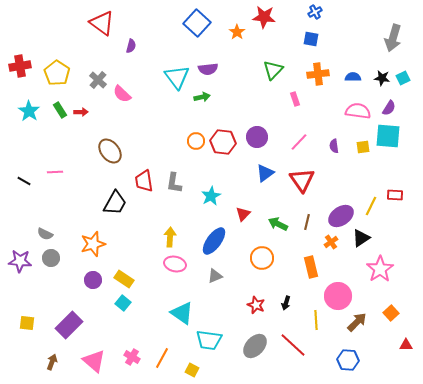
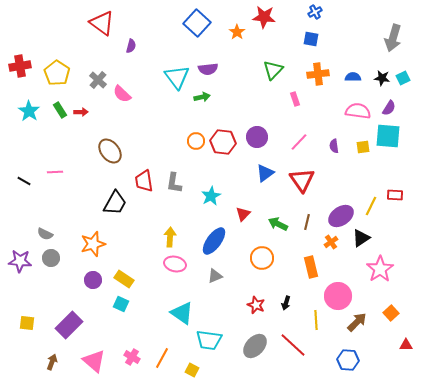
cyan square at (123, 303): moved 2 px left, 1 px down; rotated 14 degrees counterclockwise
